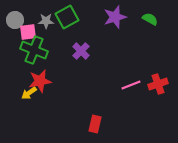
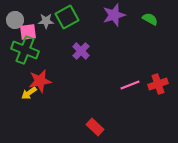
purple star: moved 1 px left, 2 px up
green cross: moved 9 px left
pink line: moved 1 px left
red rectangle: moved 3 px down; rotated 60 degrees counterclockwise
